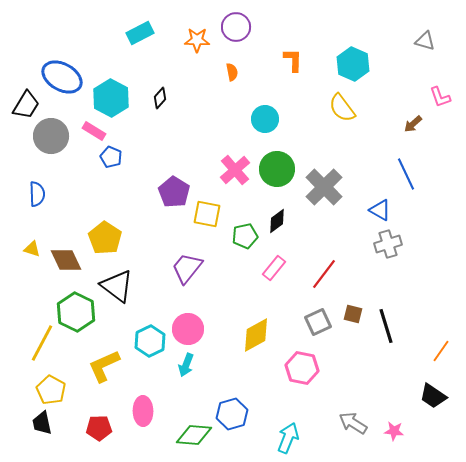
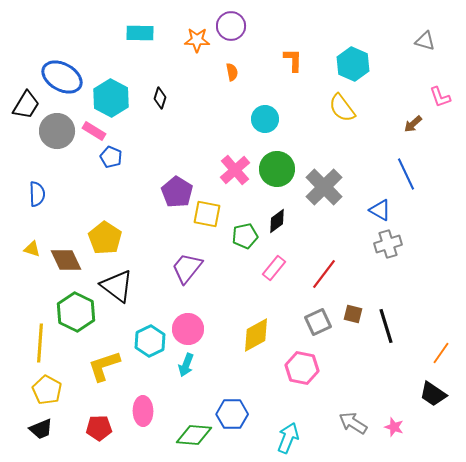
purple circle at (236, 27): moved 5 px left, 1 px up
cyan rectangle at (140, 33): rotated 28 degrees clockwise
black diamond at (160, 98): rotated 25 degrees counterclockwise
gray circle at (51, 136): moved 6 px right, 5 px up
purple pentagon at (174, 192): moved 3 px right
yellow line at (42, 343): moved 2 px left; rotated 24 degrees counterclockwise
orange line at (441, 351): moved 2 px down
yellow L-shape at (104, 366): rotated 6 degrees clockwise
yellow pentagon at (51, 390): moved 4 px left
black trapezoid at (433, 396): moved 2 px up
blue hexagon at (232, 414): rotated 16 degrees clockwise
black trapezoid at (42, 423): moved 1 px left, 6 px down; rotated 100 degrees counterclockwise
pink star at (394, 431): moved 4 px up; rotated 12 degrees clockwise
